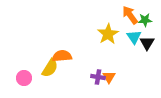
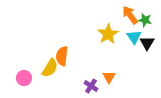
green star: rotated 16 degrees clockwise
orange semicircle: rotated 78 degrees counterclockwise
purple cross: moved 7 px left, 9 px down; rotated 24 degrees clockwise
